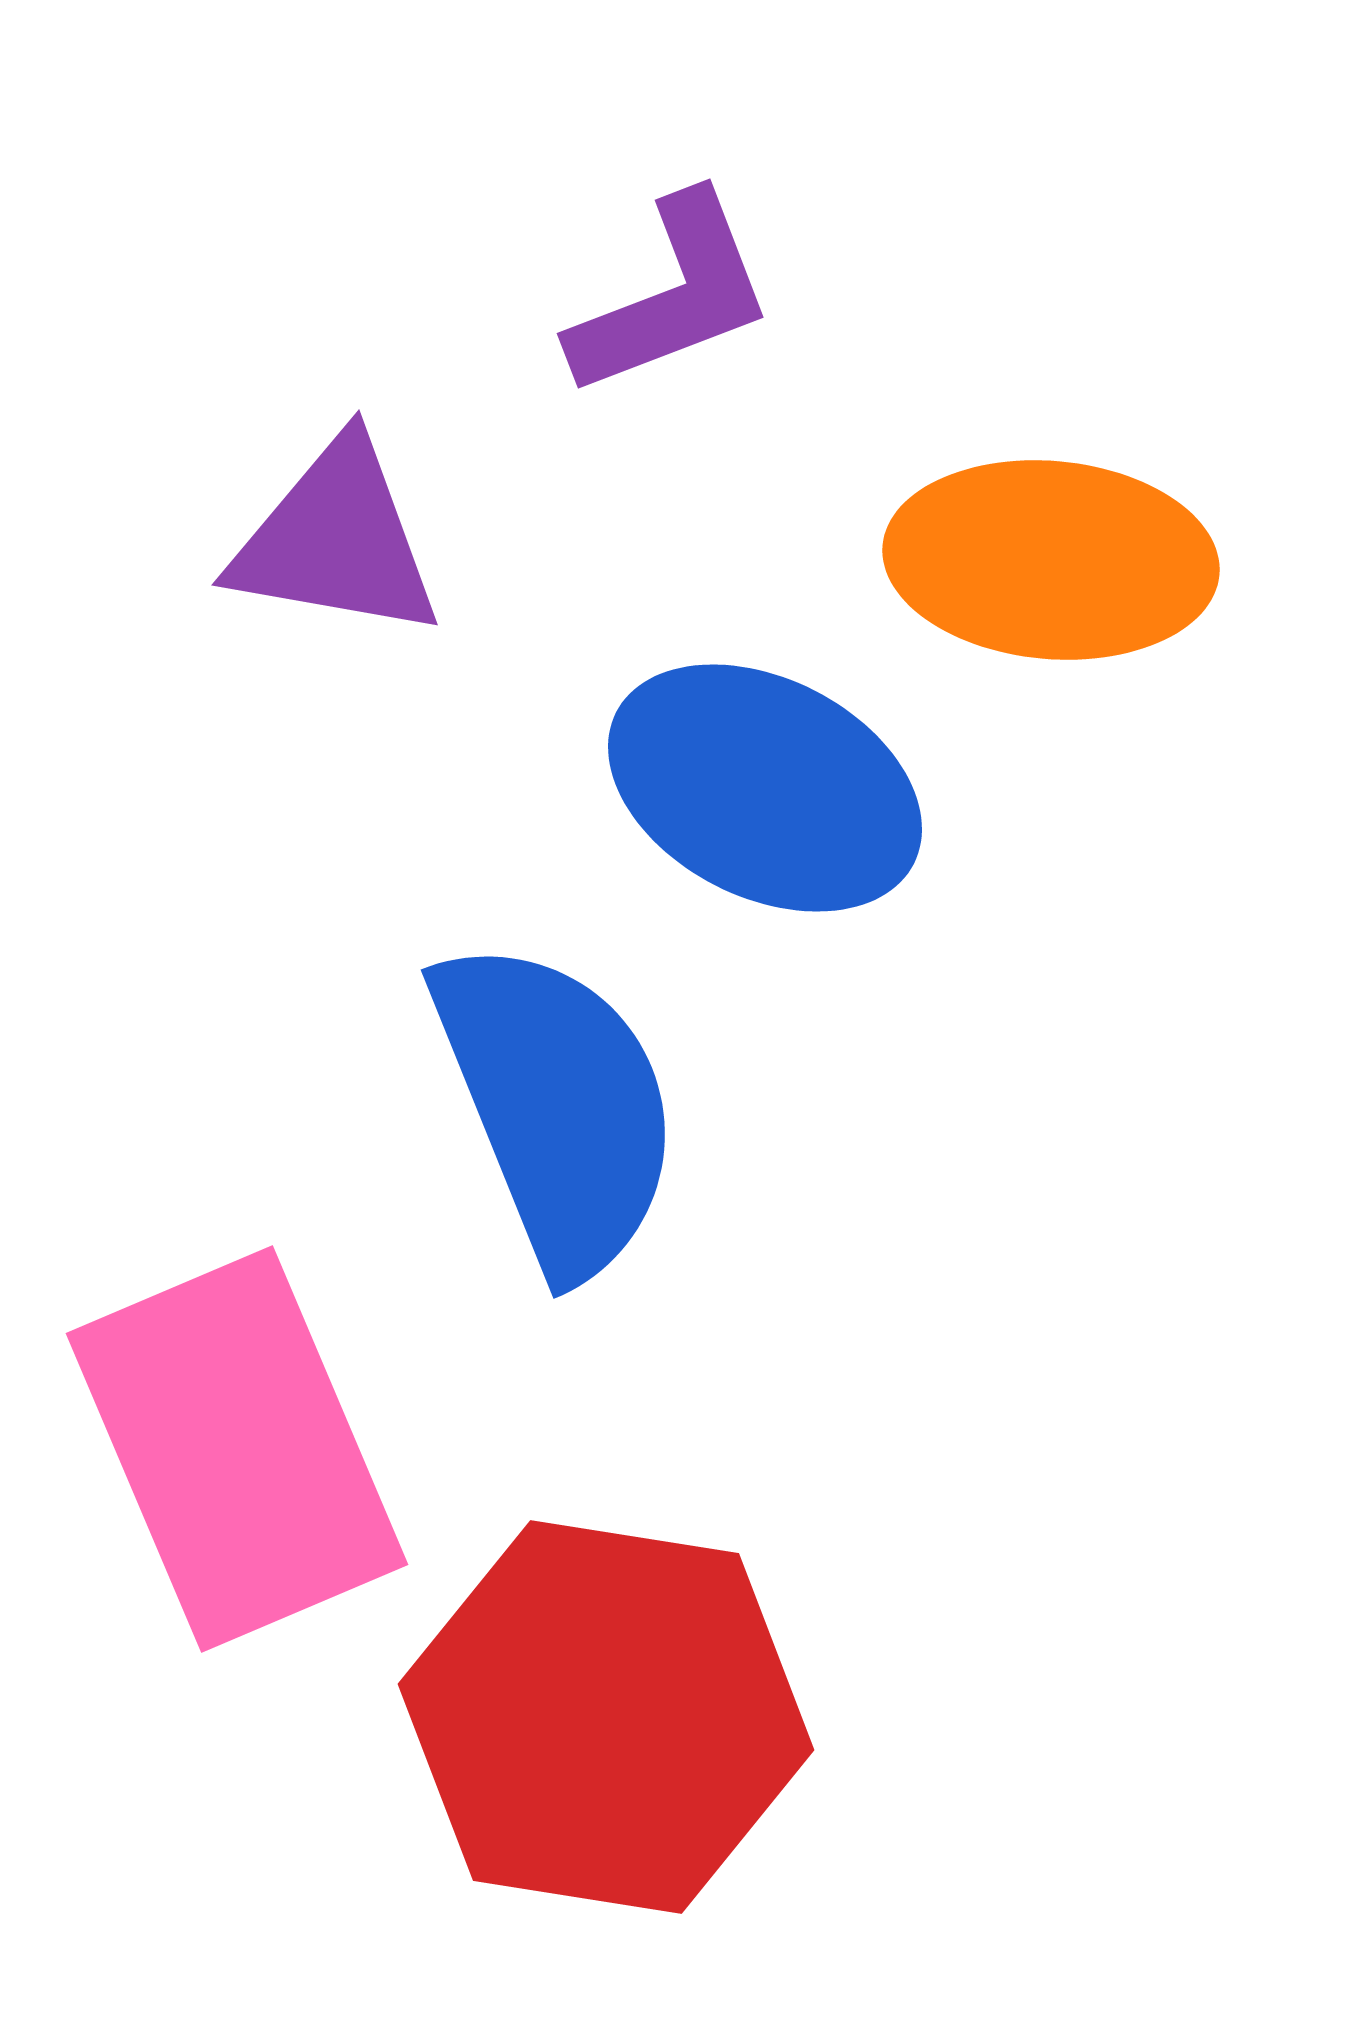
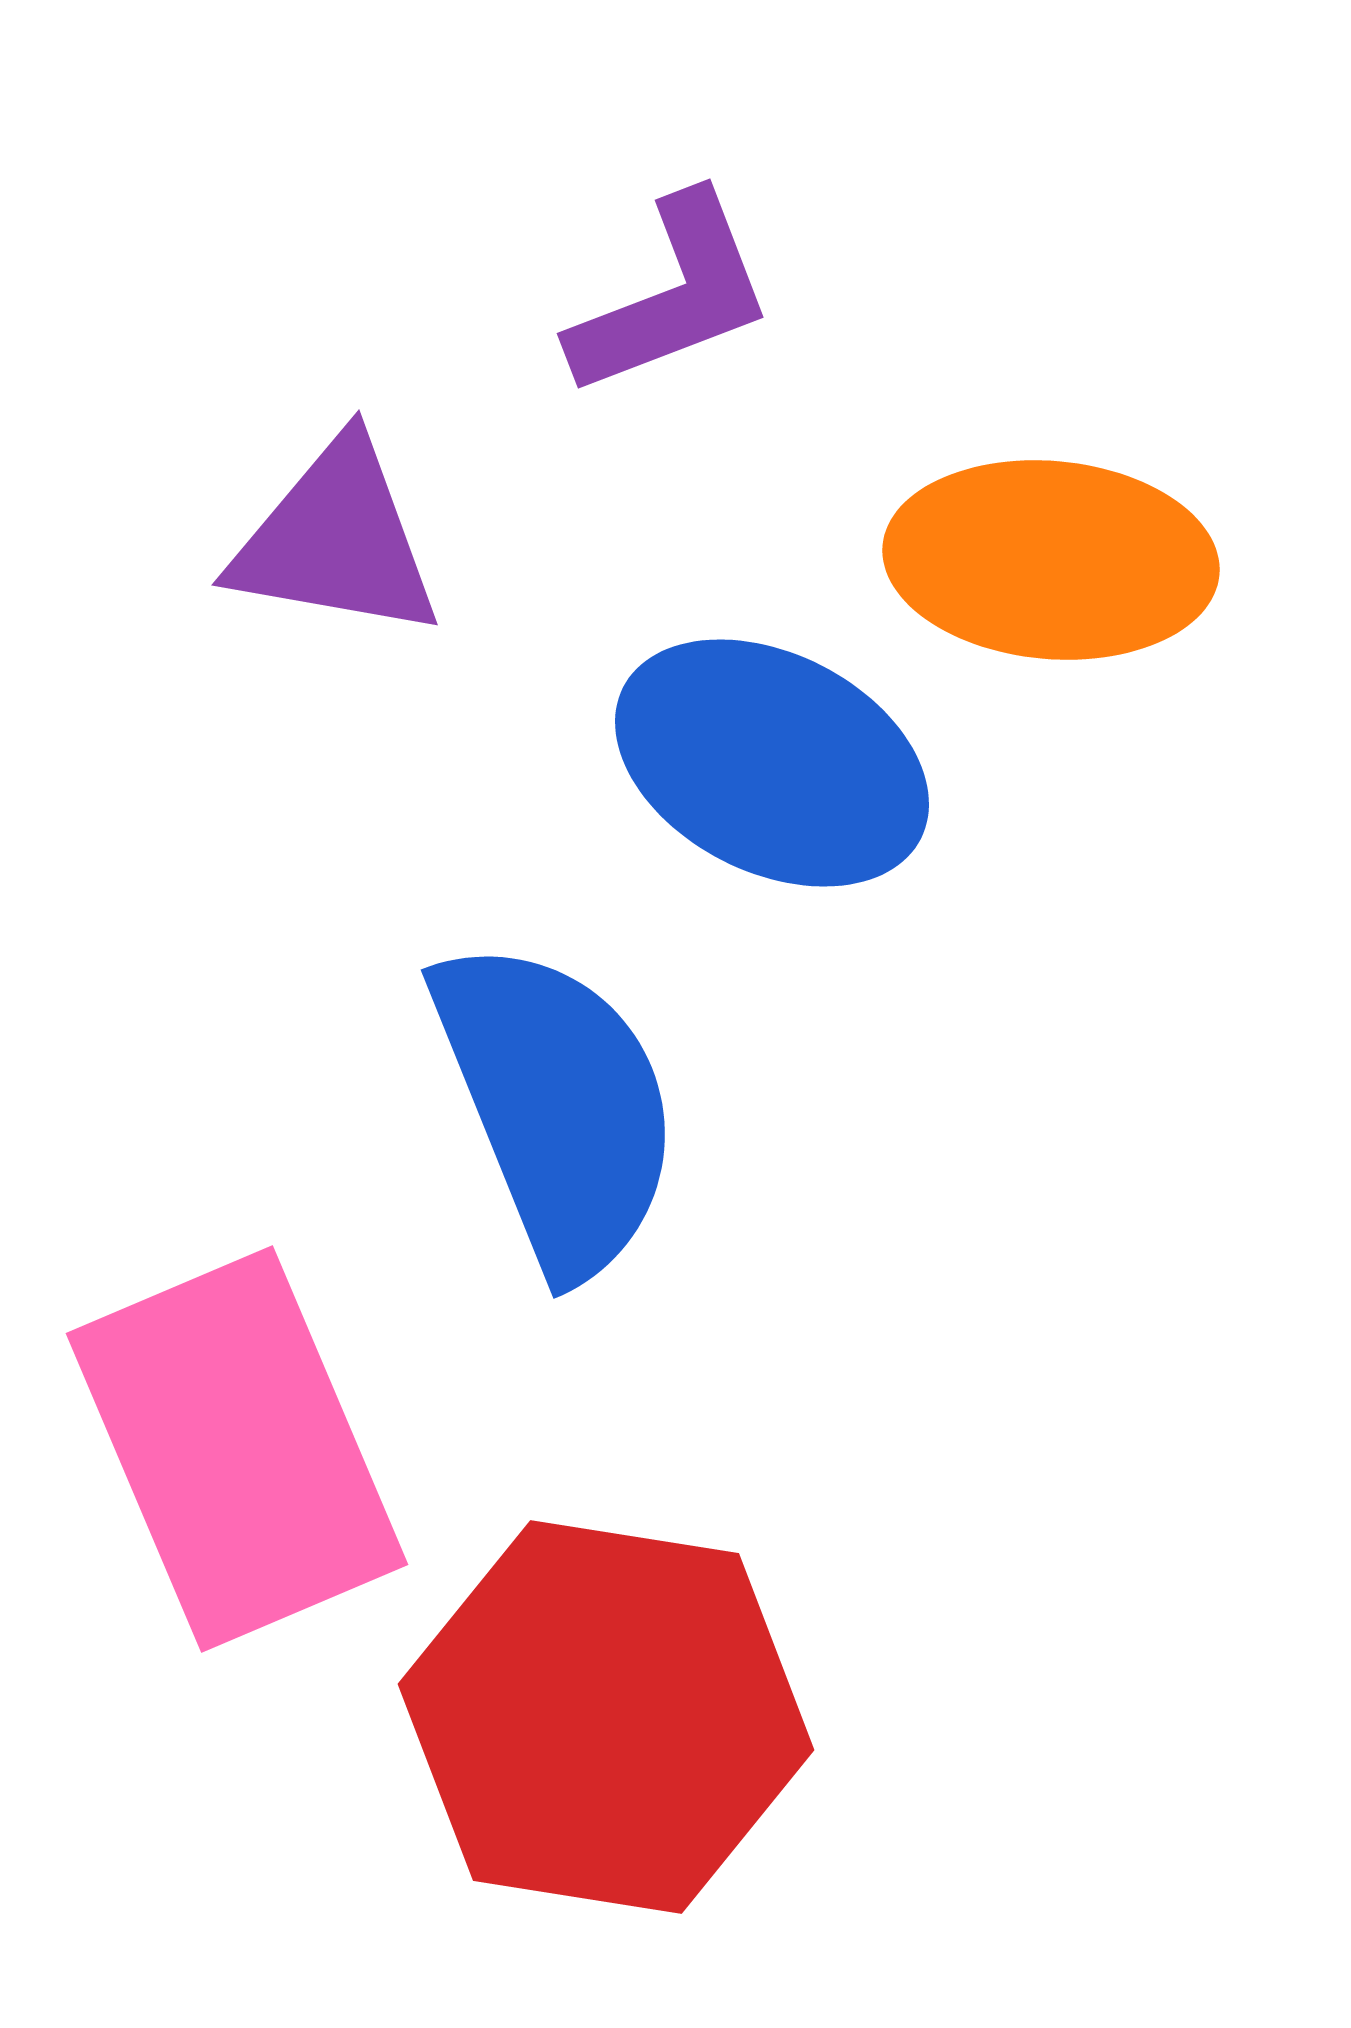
blue ellipse: moved 7 px right, 25 px up
